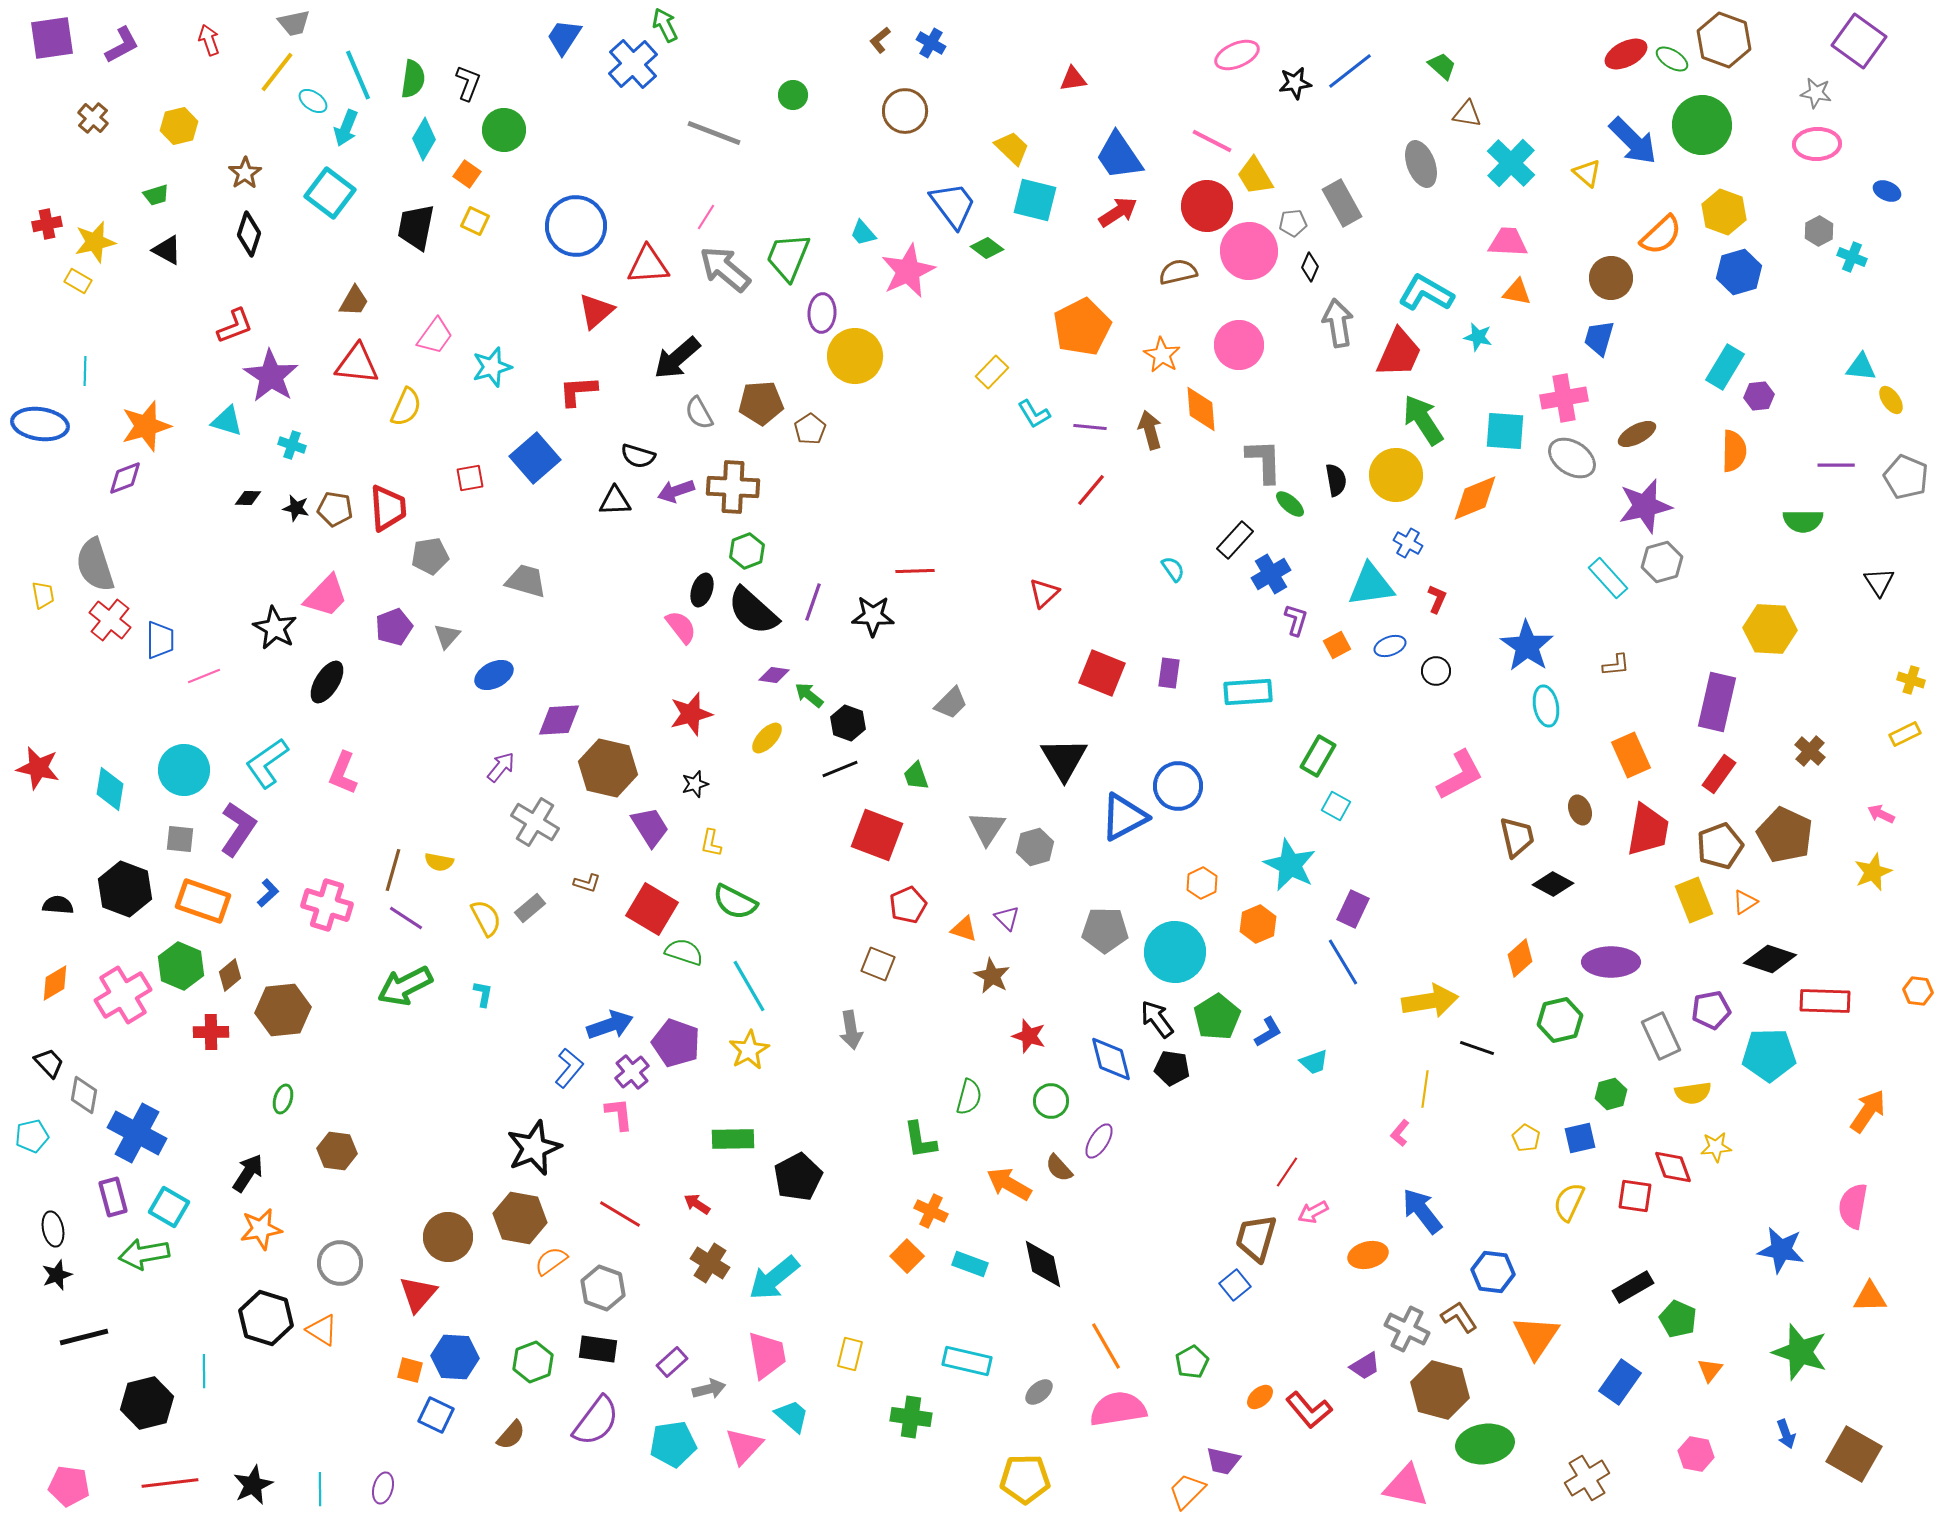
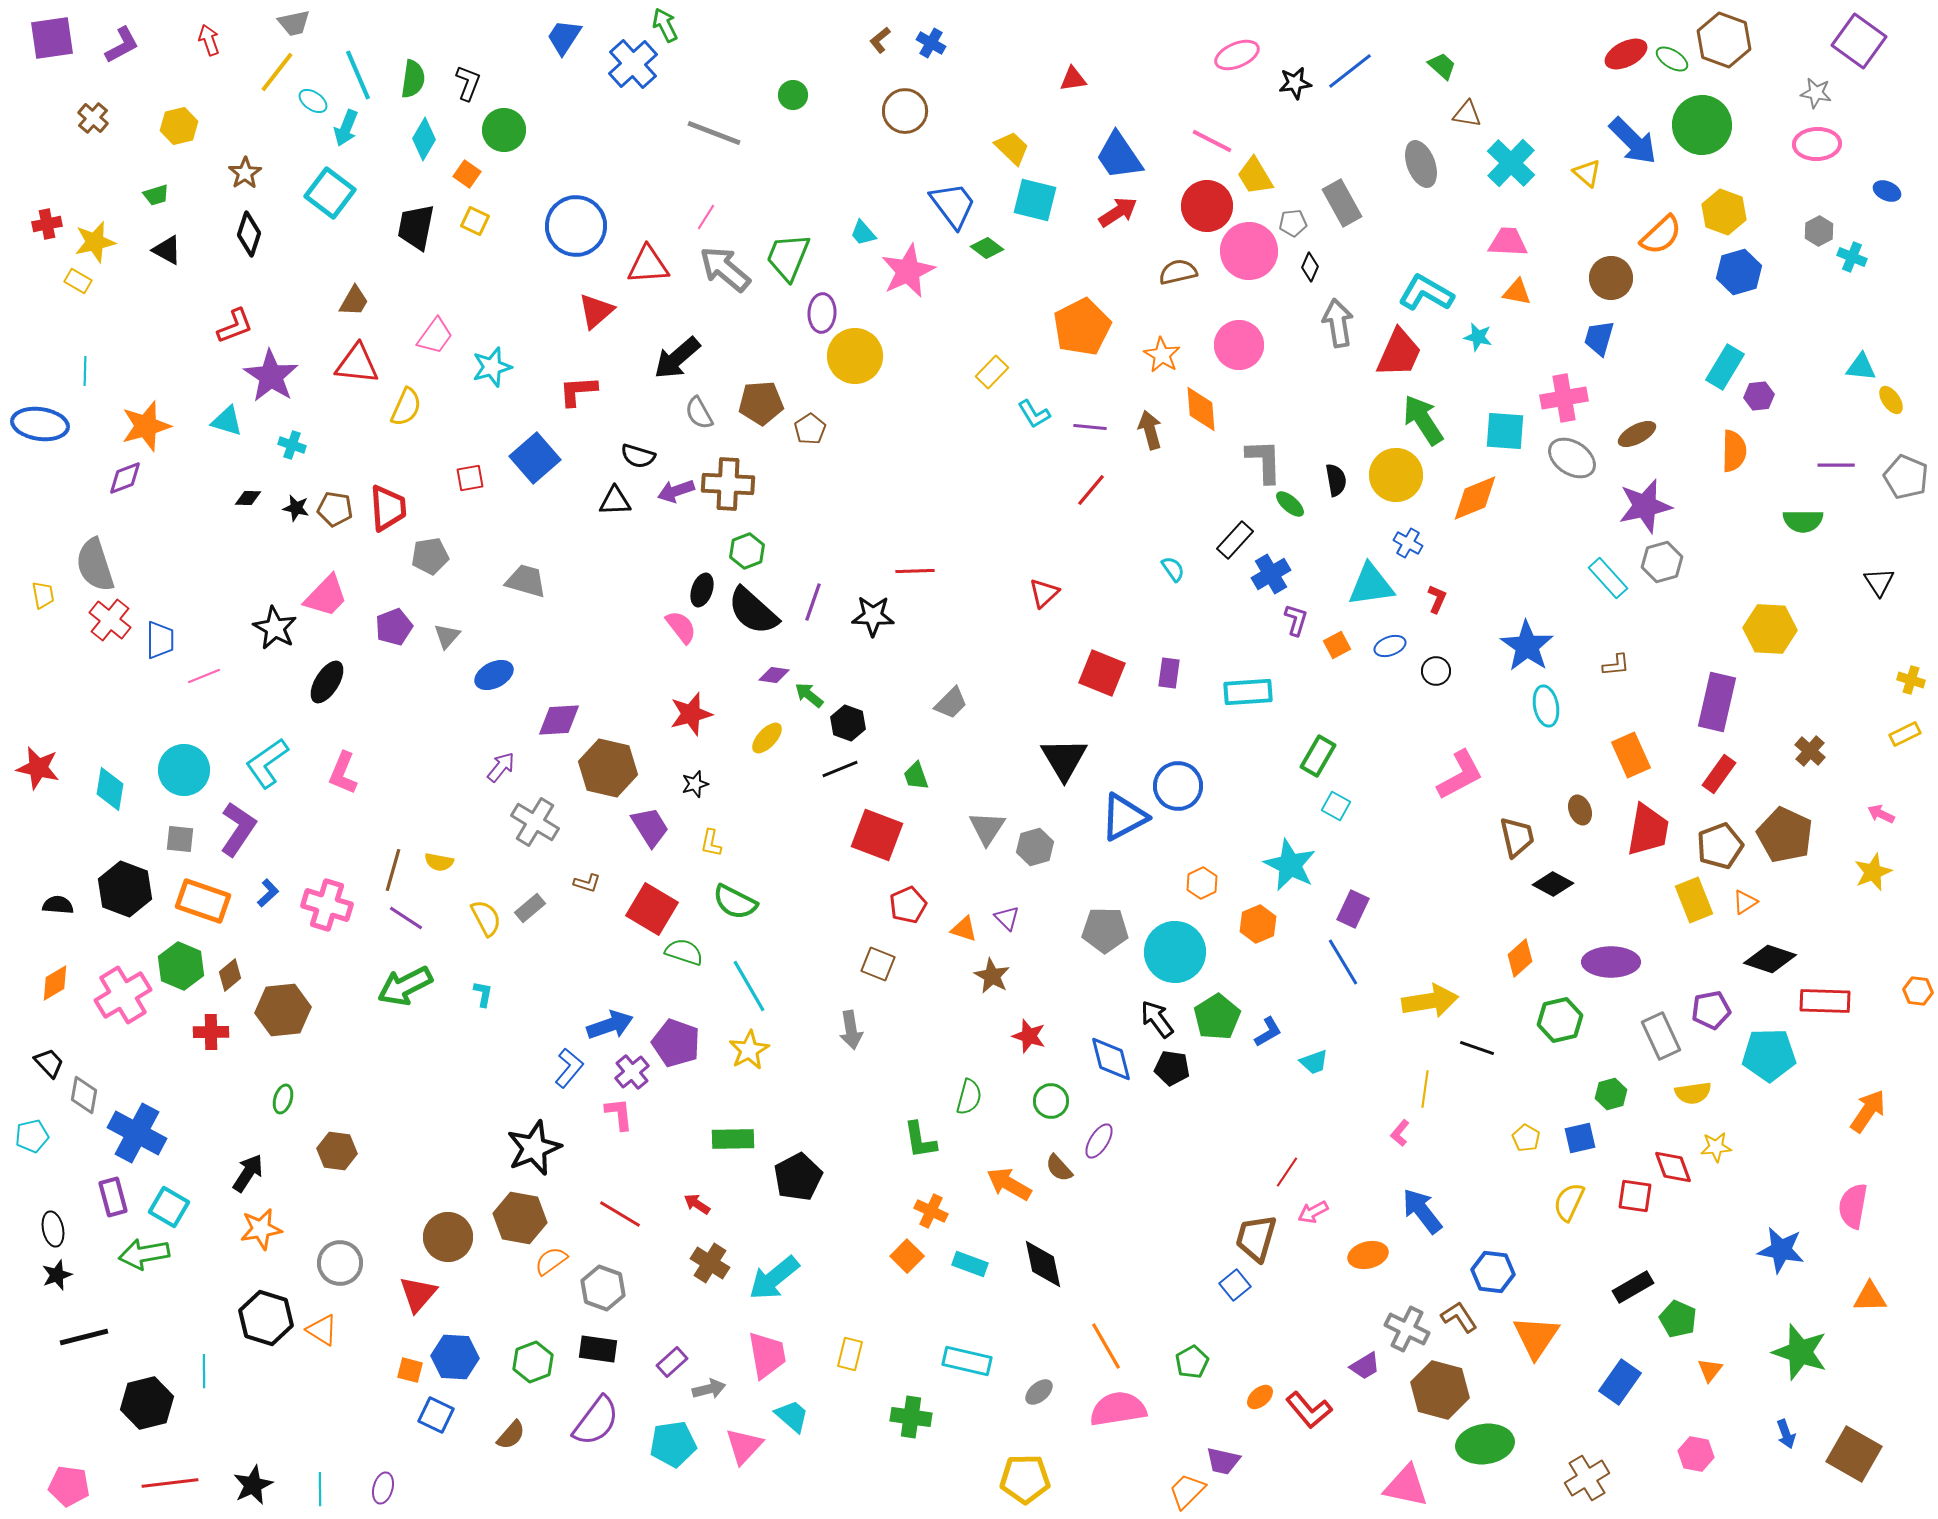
brown cross at (733, 487): moved 5 px left, 3 px up
